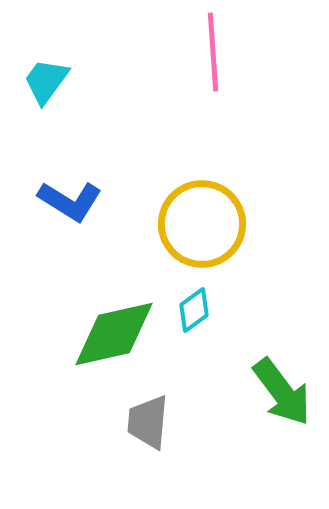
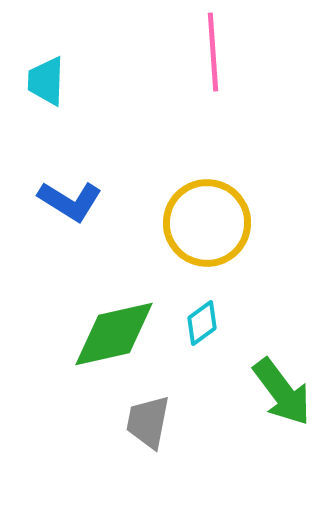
cyan trapezoid: rotated 34 degrees counterclockwise
yellow circle: moved 5 px right, 1 px up
cyan diamond: moved 8 px right, 13 px down
gray trapezoid: rotated 6 degrees clockwise
